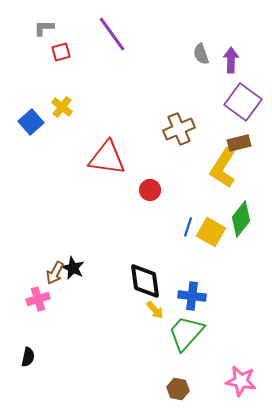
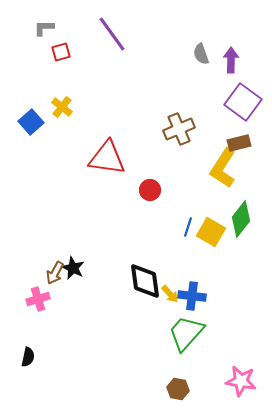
yellow arrow: moved 15 px right, 16 px up
